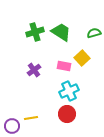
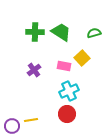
green cross: rotated 18 degrees clockwise
yellow line: moved 2 px down
